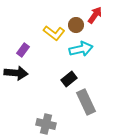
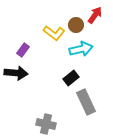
black rectangle: moved 2 px right, 1 px up
